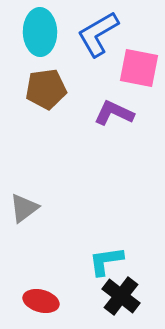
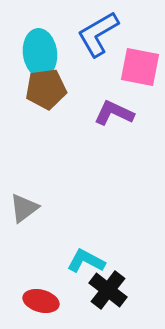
cyan ellipse: moved 21 px down; rotated 6 degrees counterclockwise
pink square: moved 1 px right, 1 px up
cyan L-shape: moved 20 px left; rotated 36 degrees clockwise
black cross: moved 13 px left, 6 px up
